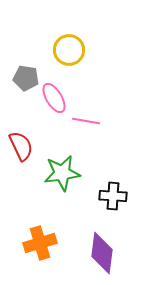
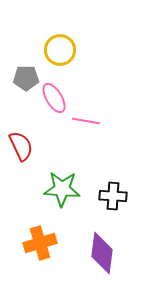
yellow circle: moved 9 px left
gray pentagon: rotated 10 degrees counterclockwise
green star: moved 16 px down; rotated 12 degrees clockwise
